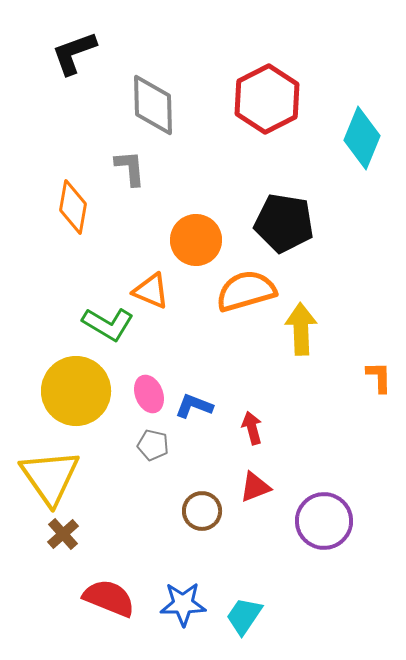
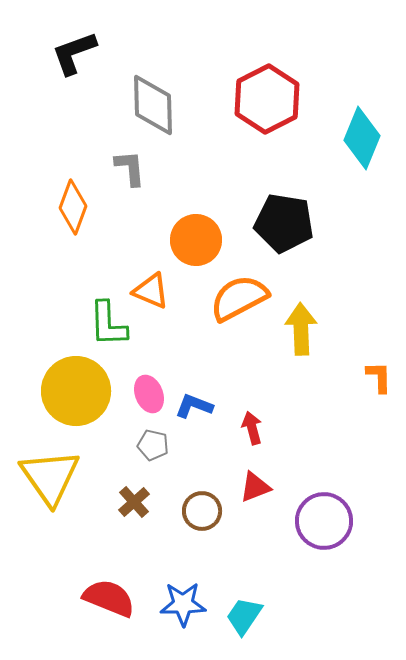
orange diamond: rotated 10 degrees clockwise
orange semicircle: moved 7 px left, 7 px down; rotated 12 degrees counterclockwise
green L-shape: rotated 57 degrees clockwise
brown cross: moved 71 px right, 32 px up
